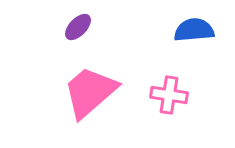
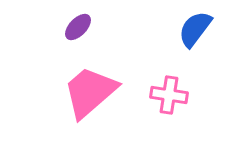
blue semicircle: moved 1 px right, 1 px up; rotated 48 degrees counterclockwise
